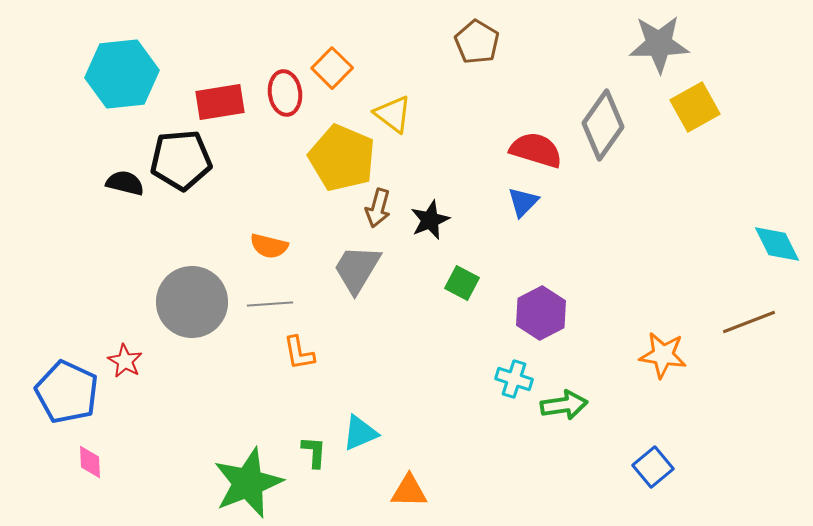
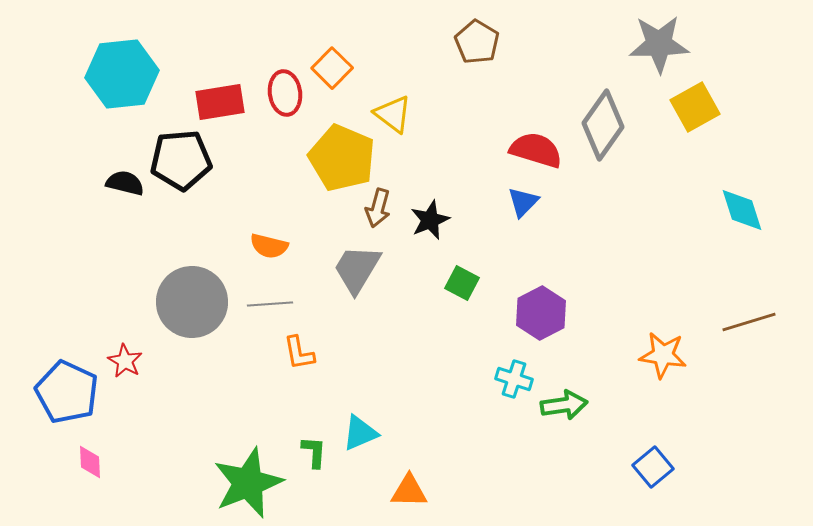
cyan diamond: moved 35 px left, 34 px up; rotated 9 degrees clockwise
brown line: rotated 4 degrees clockwise
